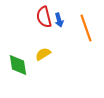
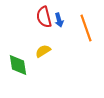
yellow semicircle: moved 3 px up
